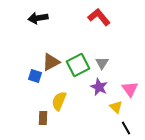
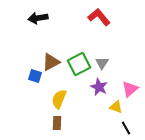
green square: moved 1 px right, 1 px up
pink triangle: rotated 24 degrees clockwise
yellow semicircle: moved 2 px up
yellow triangle: rotated 24 degrees counterclockwise
brown rectangle: moved 14 px right, 5 px down
